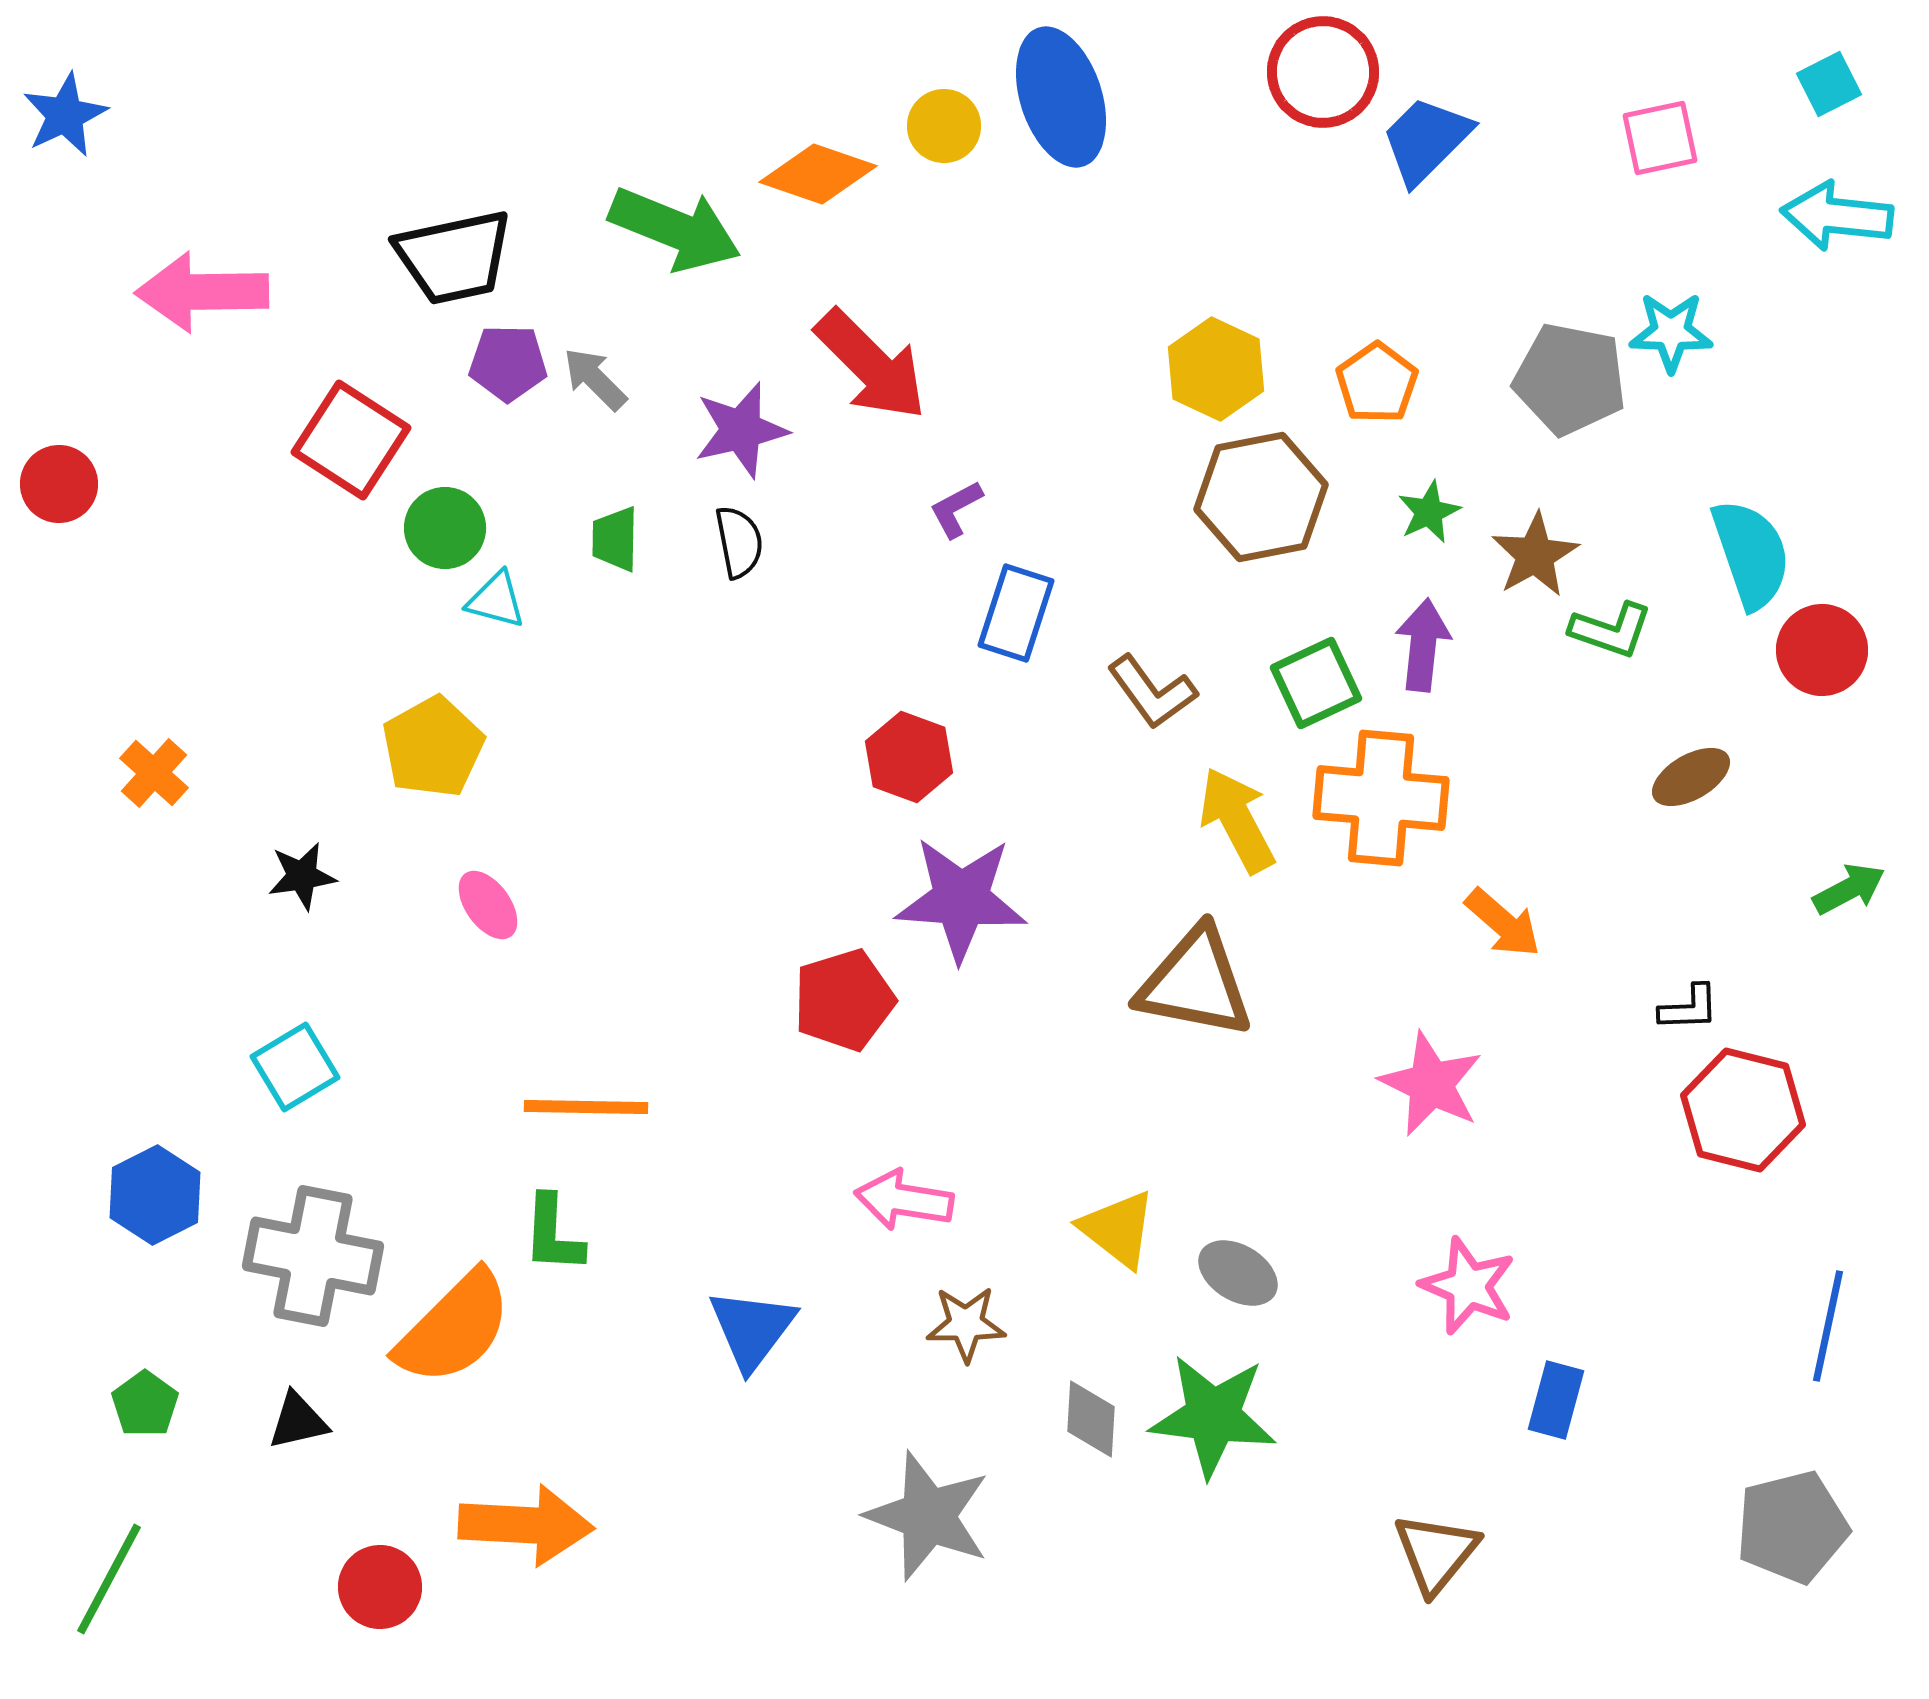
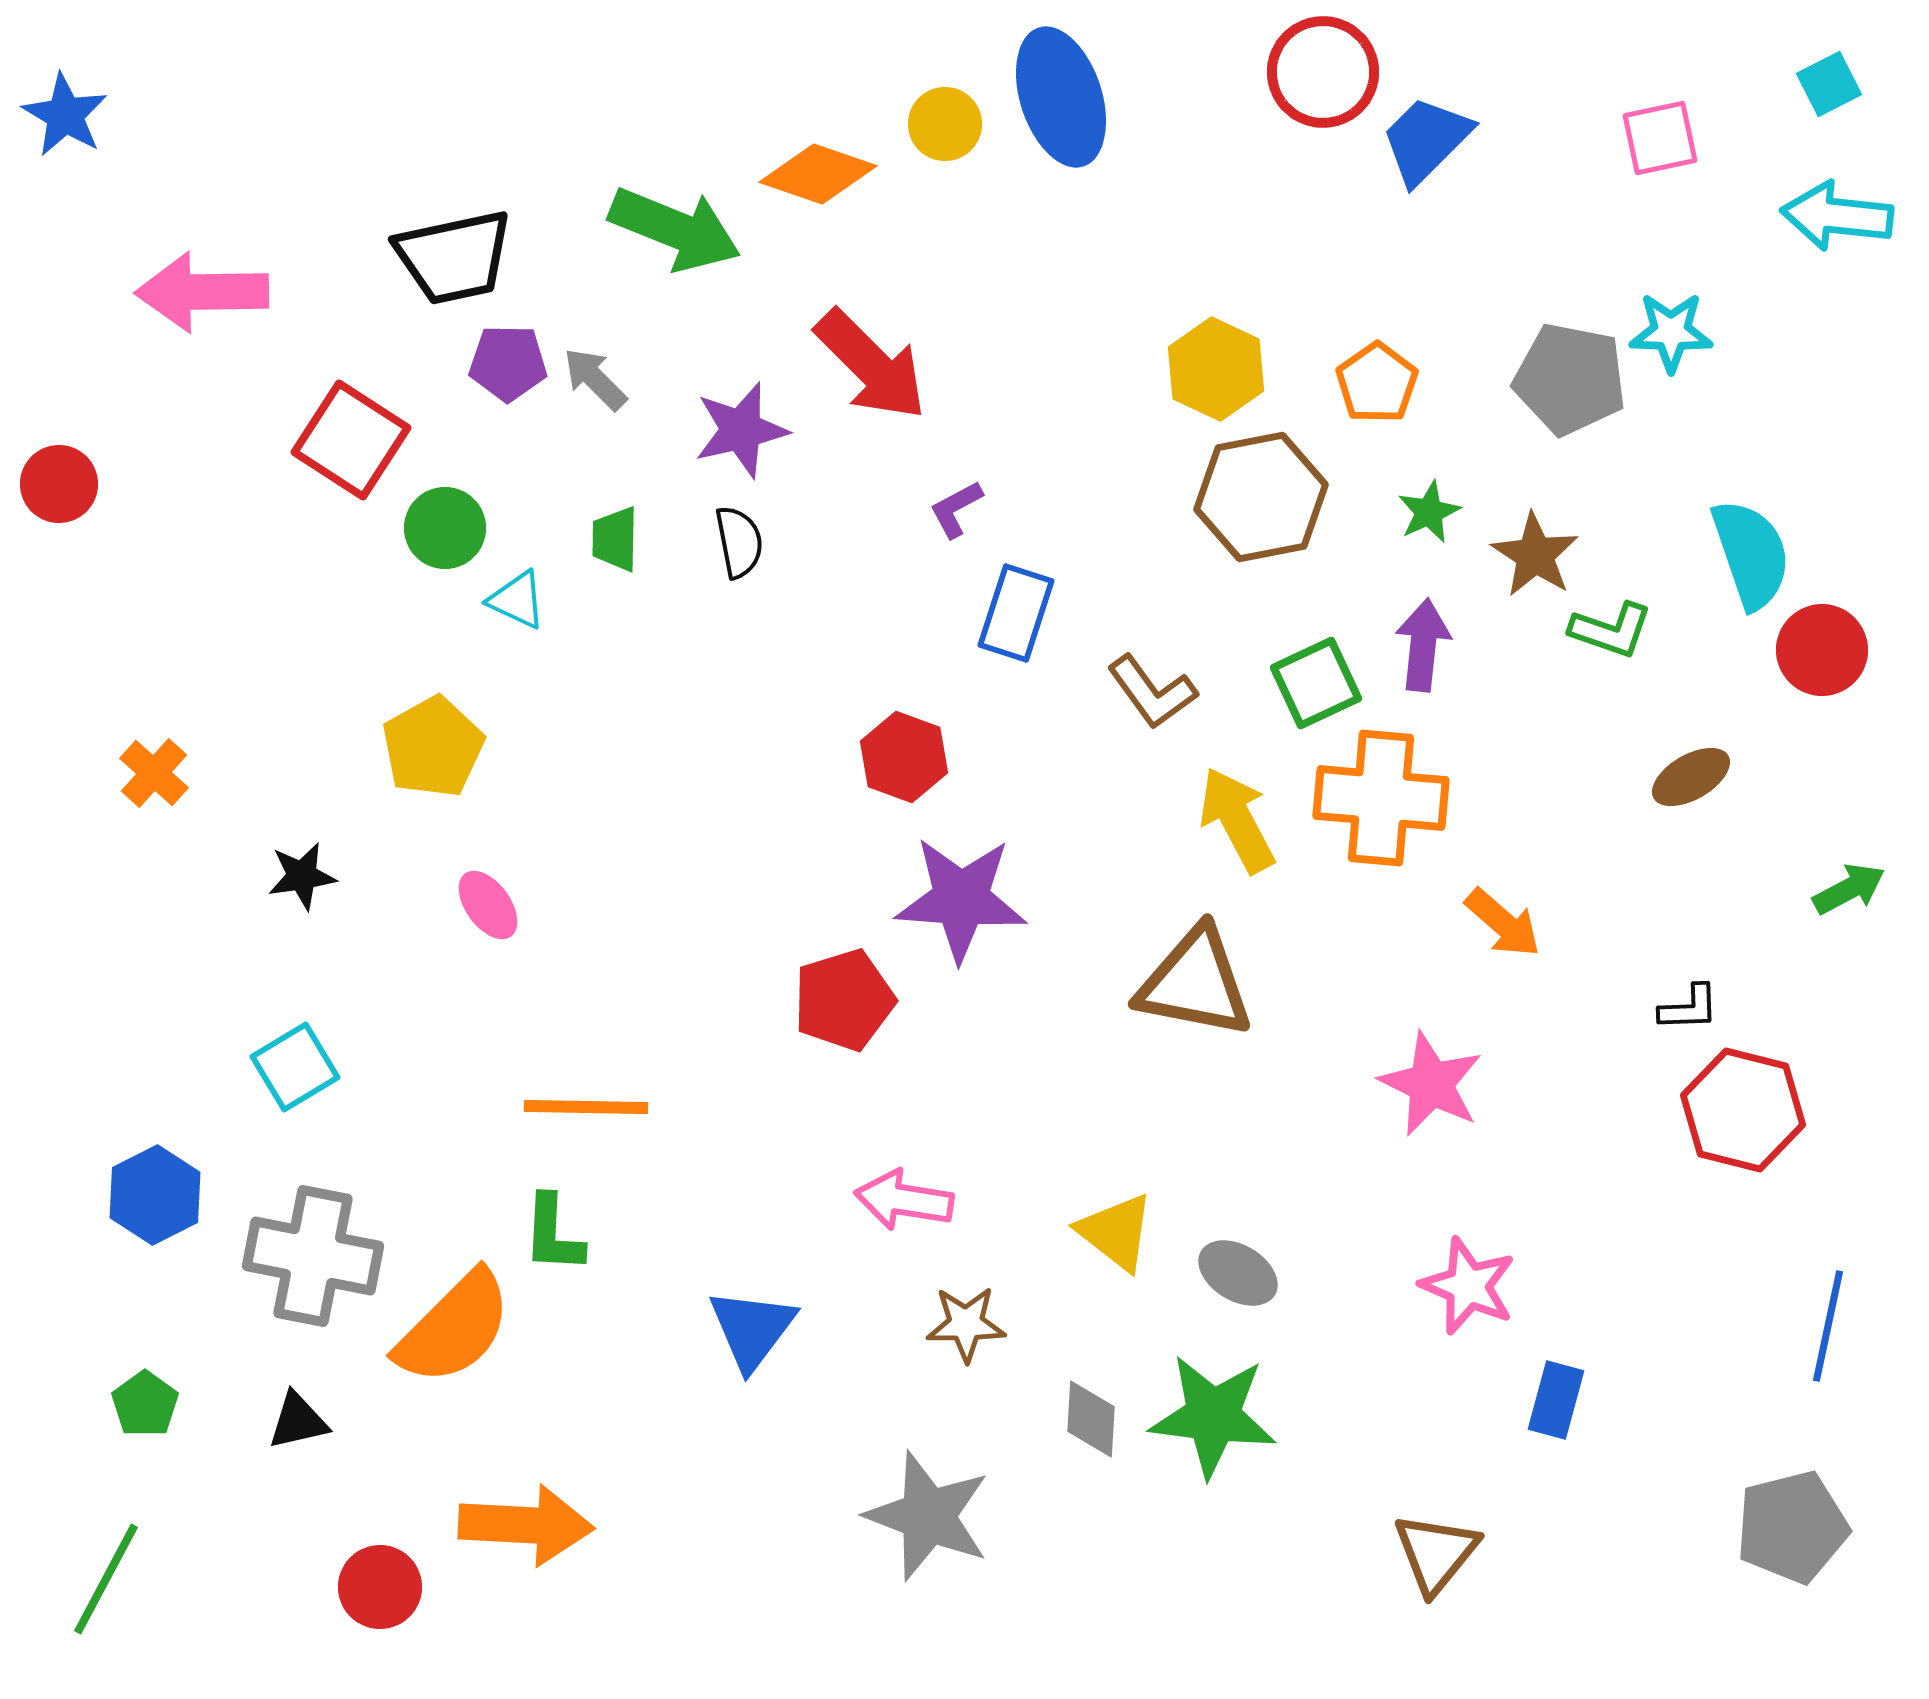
blue star at (65, 115): rotated 16 degrees counterclockwise
yellow circle at (944, 126): moved 1 px right, 2 px up
brown star at (1535, 555): rotated 10 degrees counterclockwise
cyan triangle at (496, 600): moved 21 px right; rotated 10 degrees clockwise
red hexagon at (909, 757): moved 5 px left
yellow triangle at (1118, 1229): moved 2 px left, 3 px down
green line at (109, 1579): moved 3 px left
